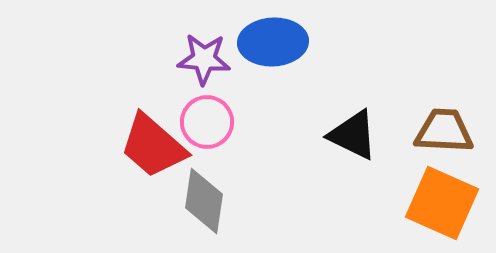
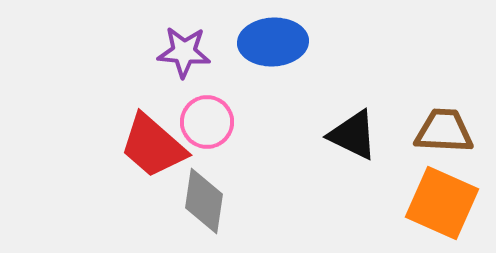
purple star: moved 20 px left, 7 px up
